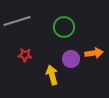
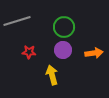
red star: moved 4 px right, 3 px up
purple circle: moved 8 px left, 9 px up
